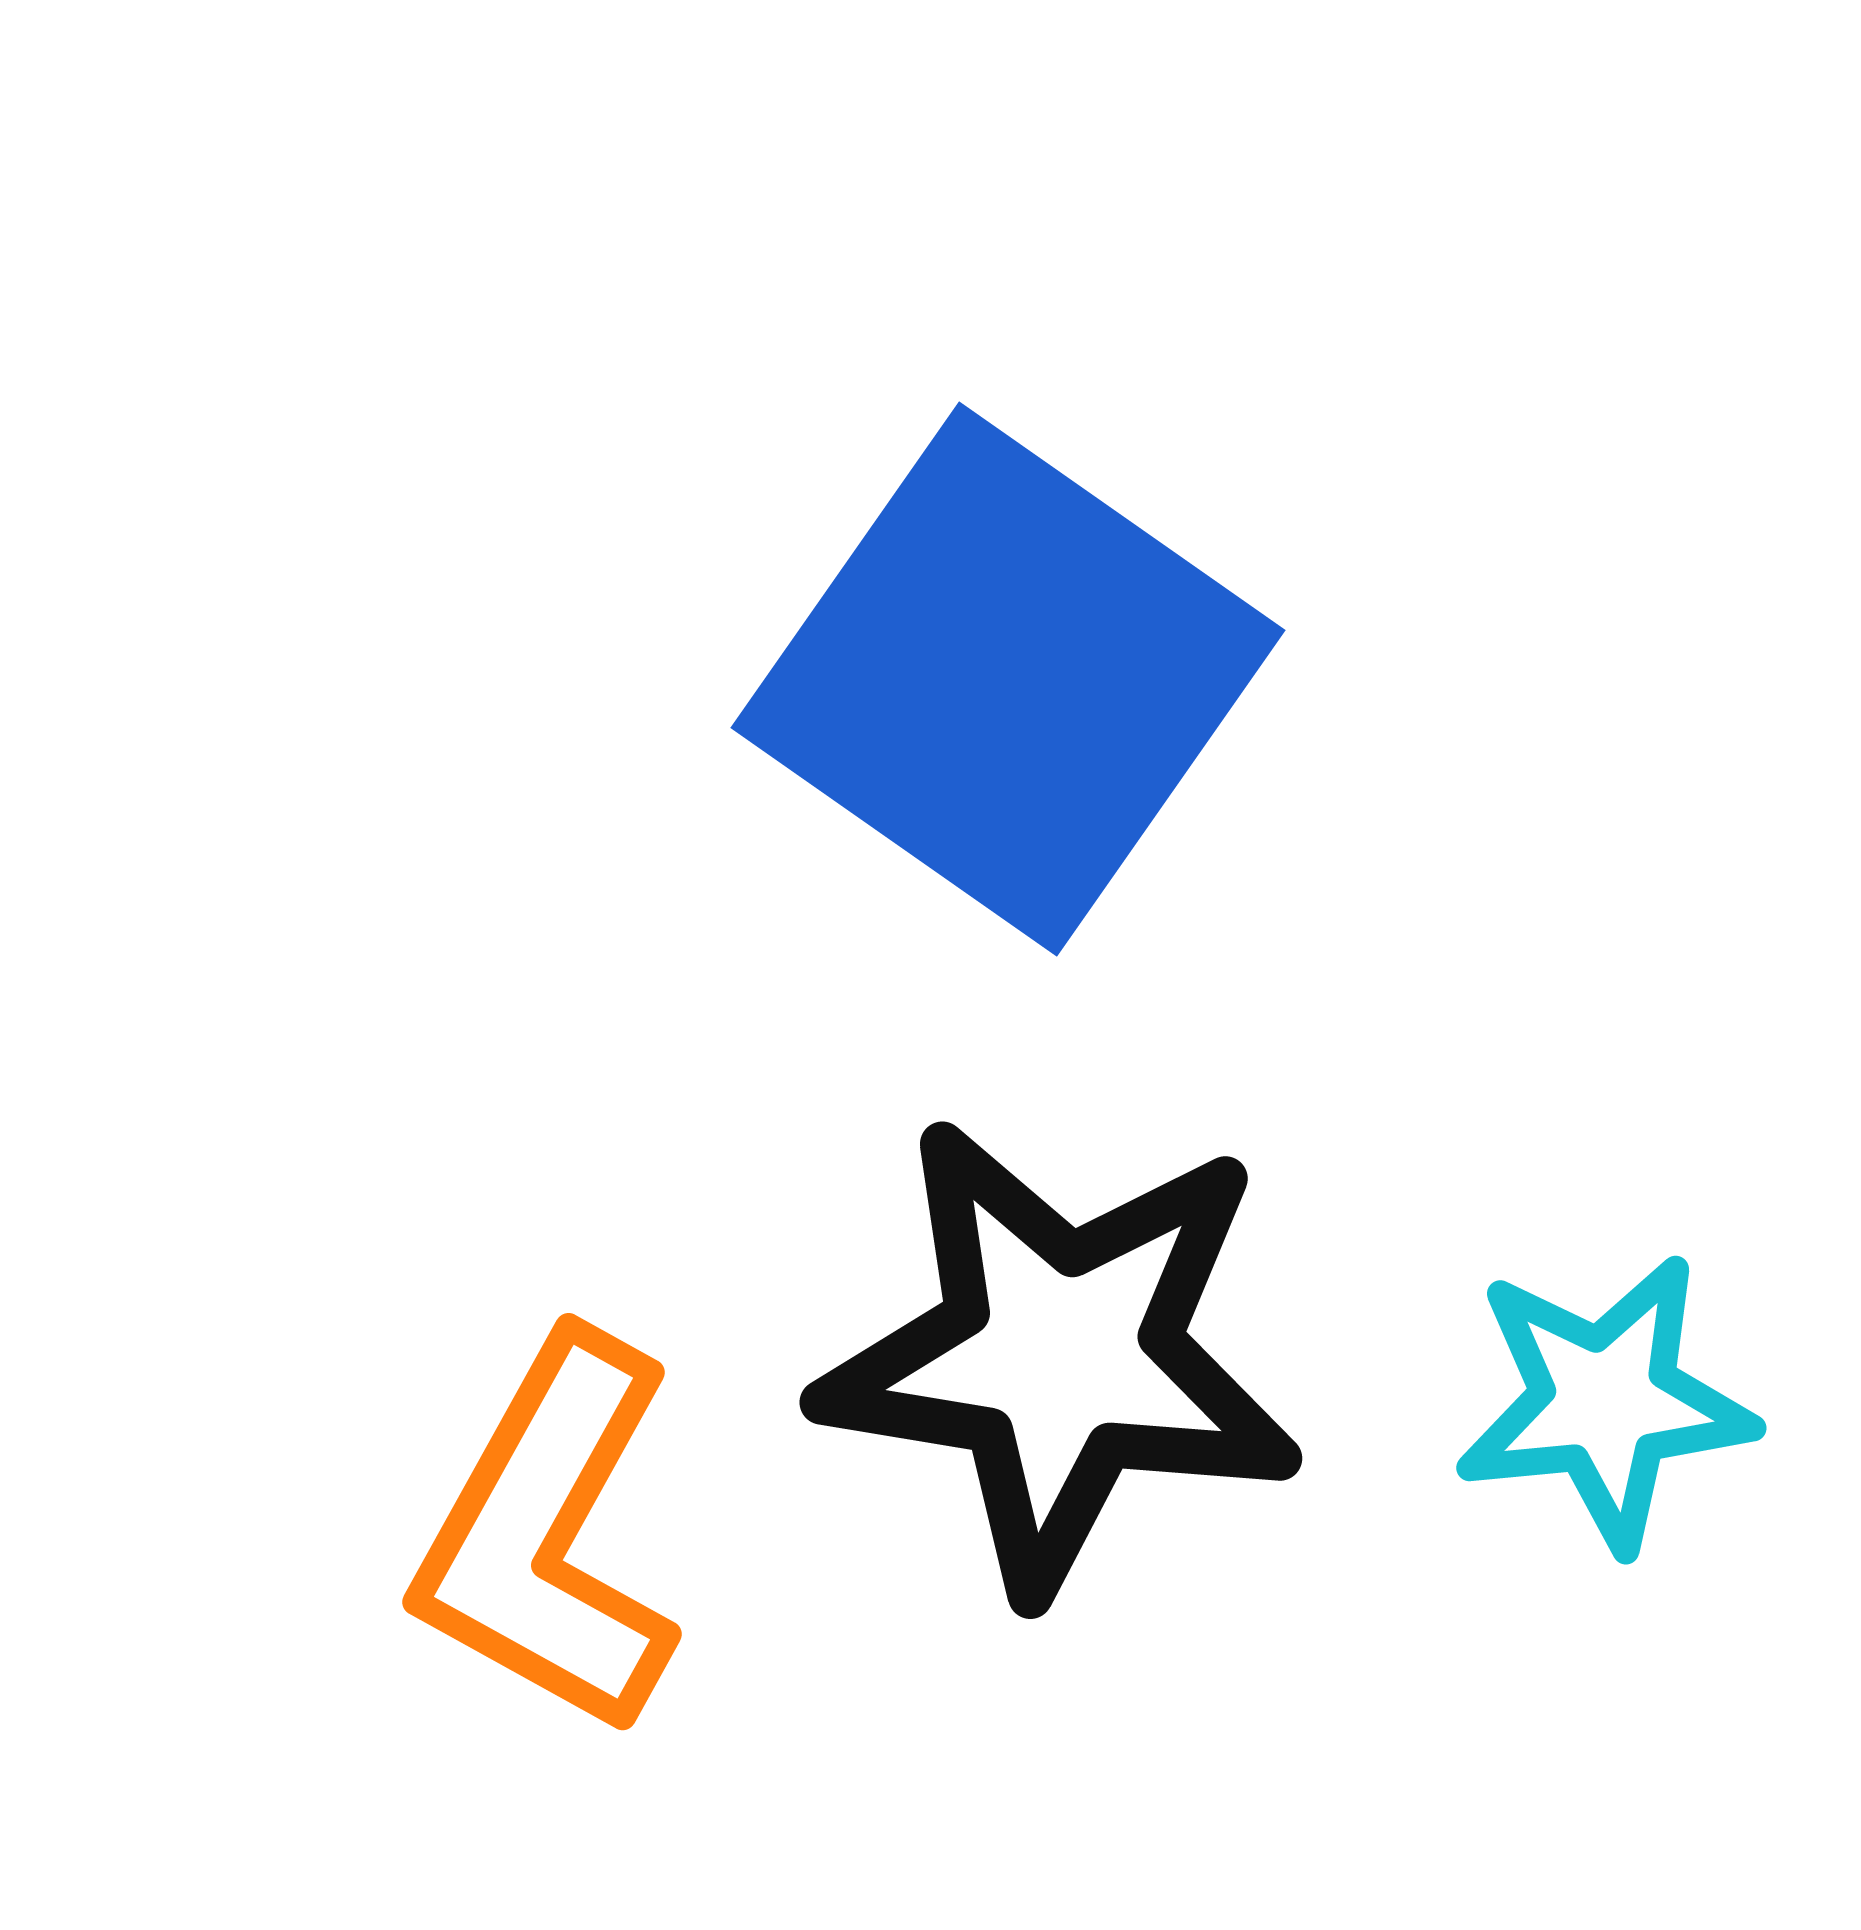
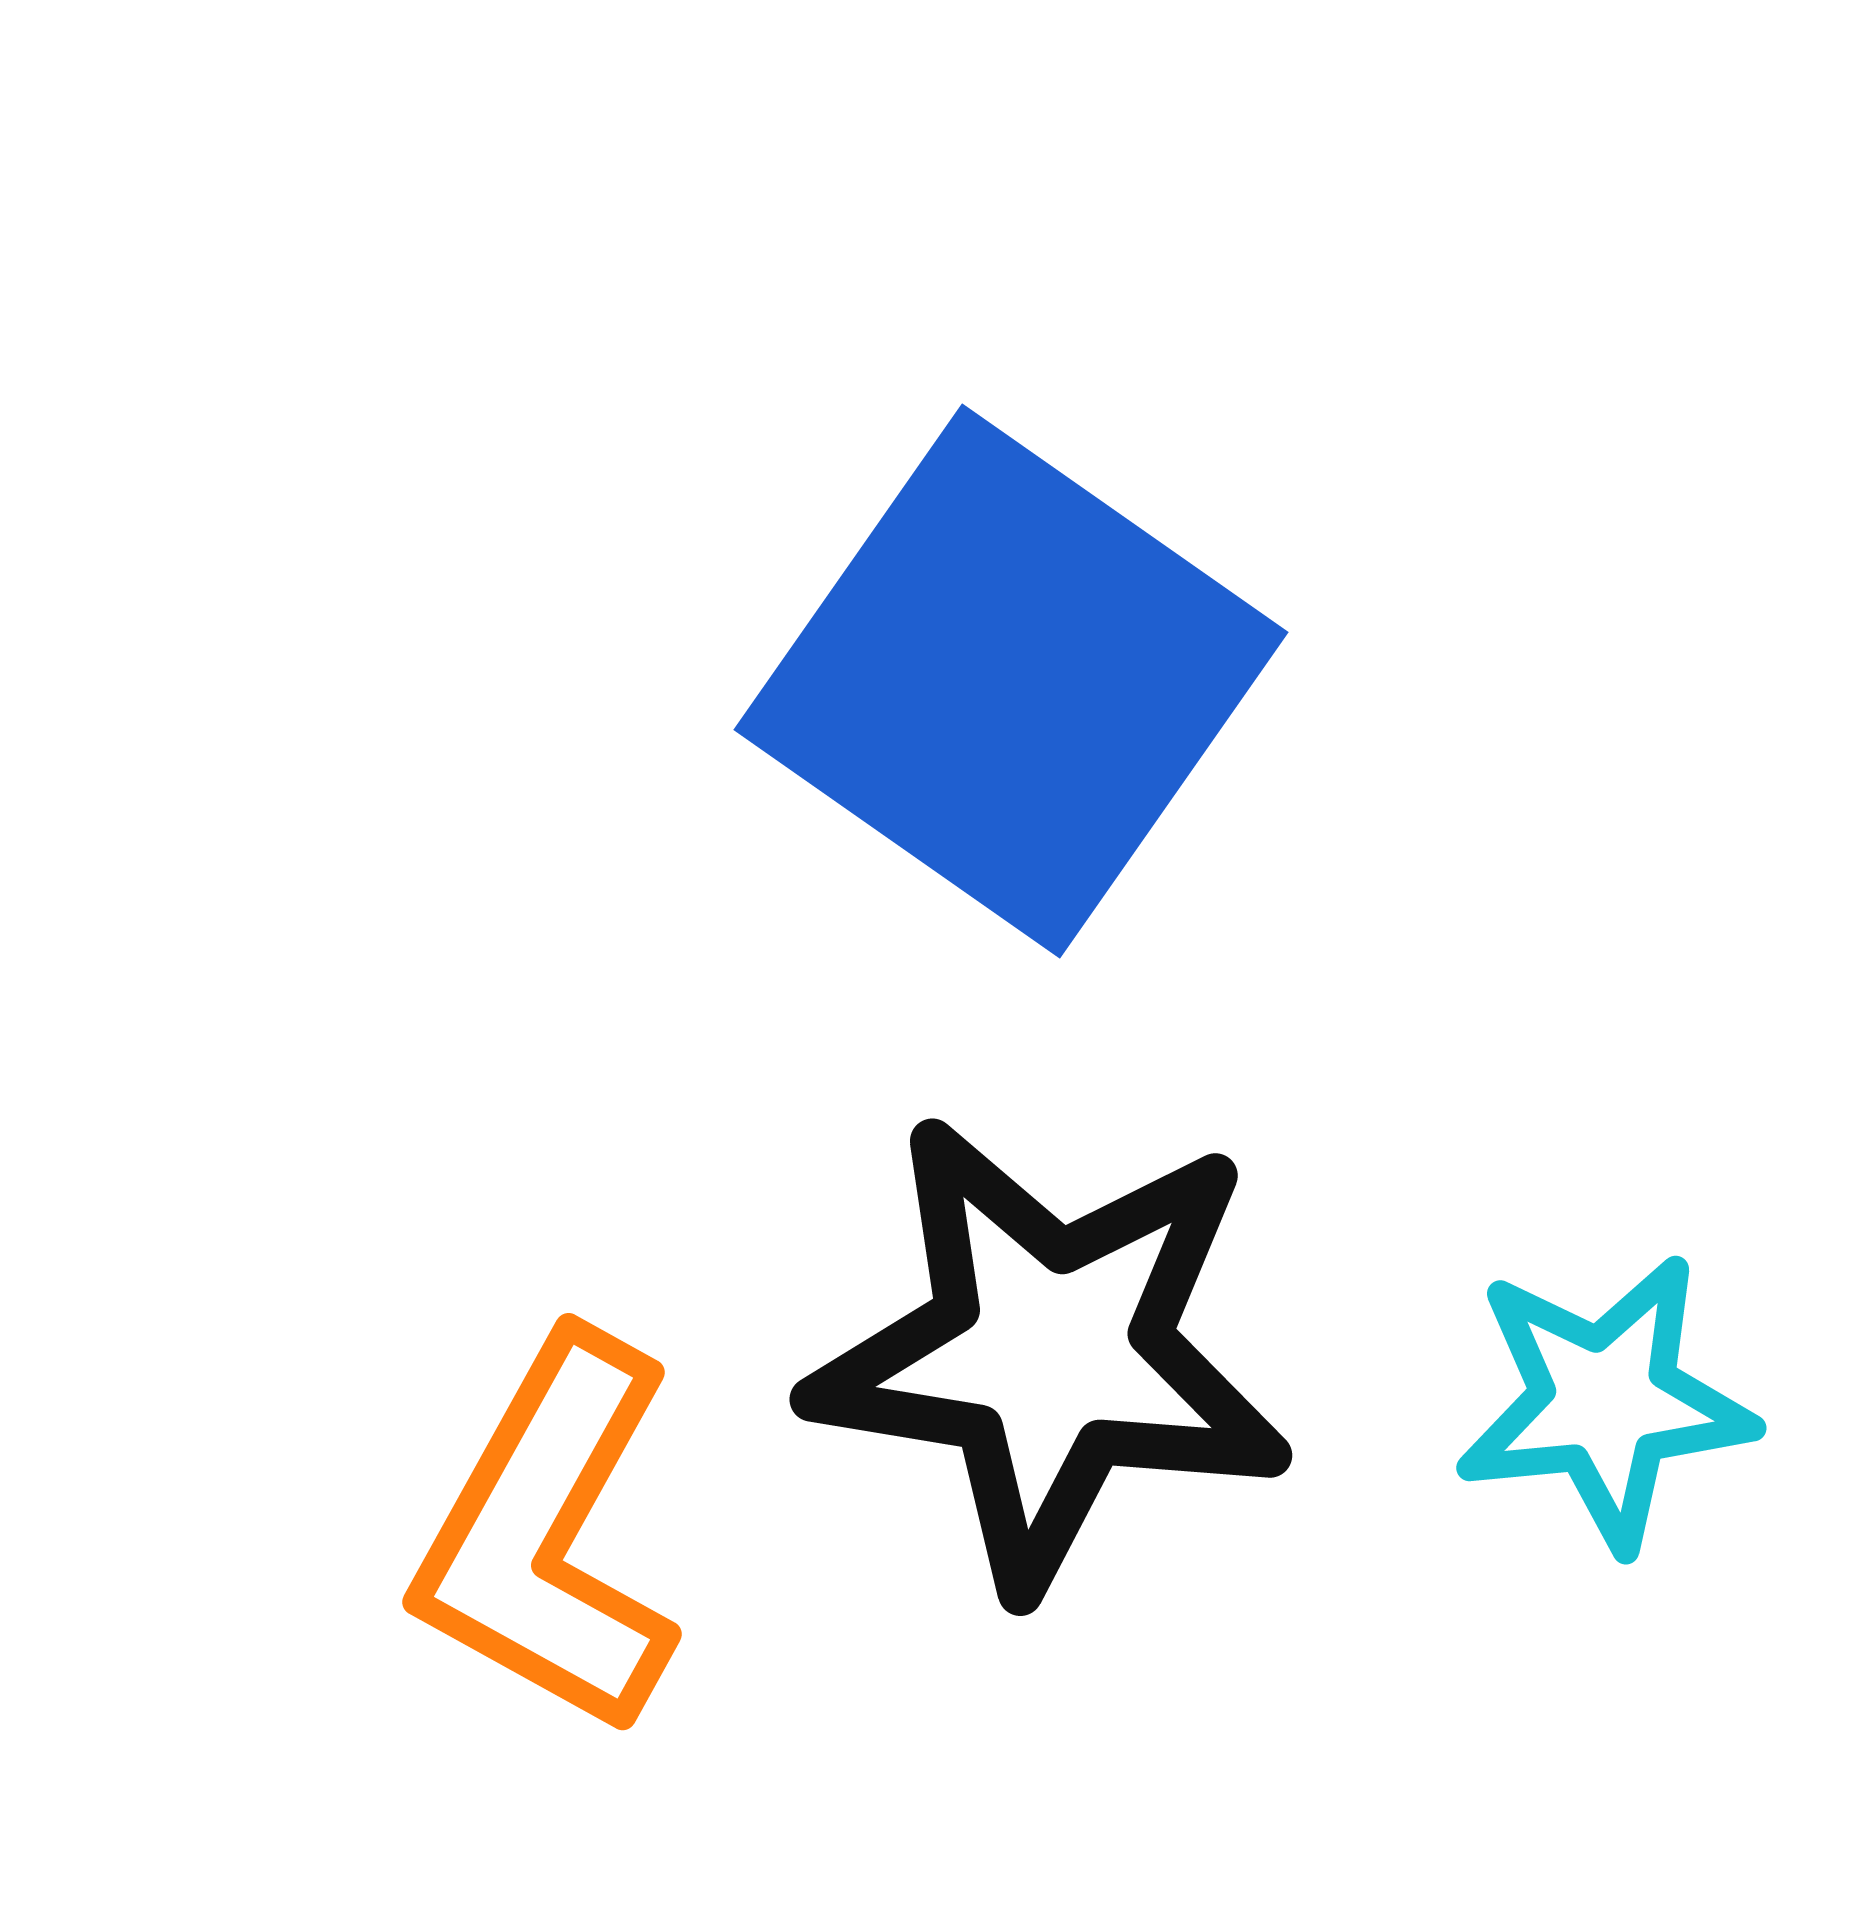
blue square: moved 3 px right, 2 px down
black star: moved 10 px left, 3 px up
